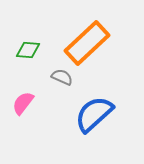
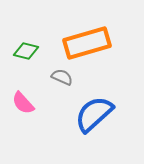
orange rectangle: rotated 27 degrees clockwise
green diamond: moved 2 px left, 1 px down; rotated 10 degrees clockwise
pink semicircle: rotated 80 degrees counterclockwise
